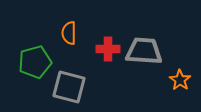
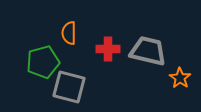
gray trapezoid: moved 4 px right; rotated 9 degrees clockwise
green pentagon: moved 8 px right
orange star: moved 2 px up
